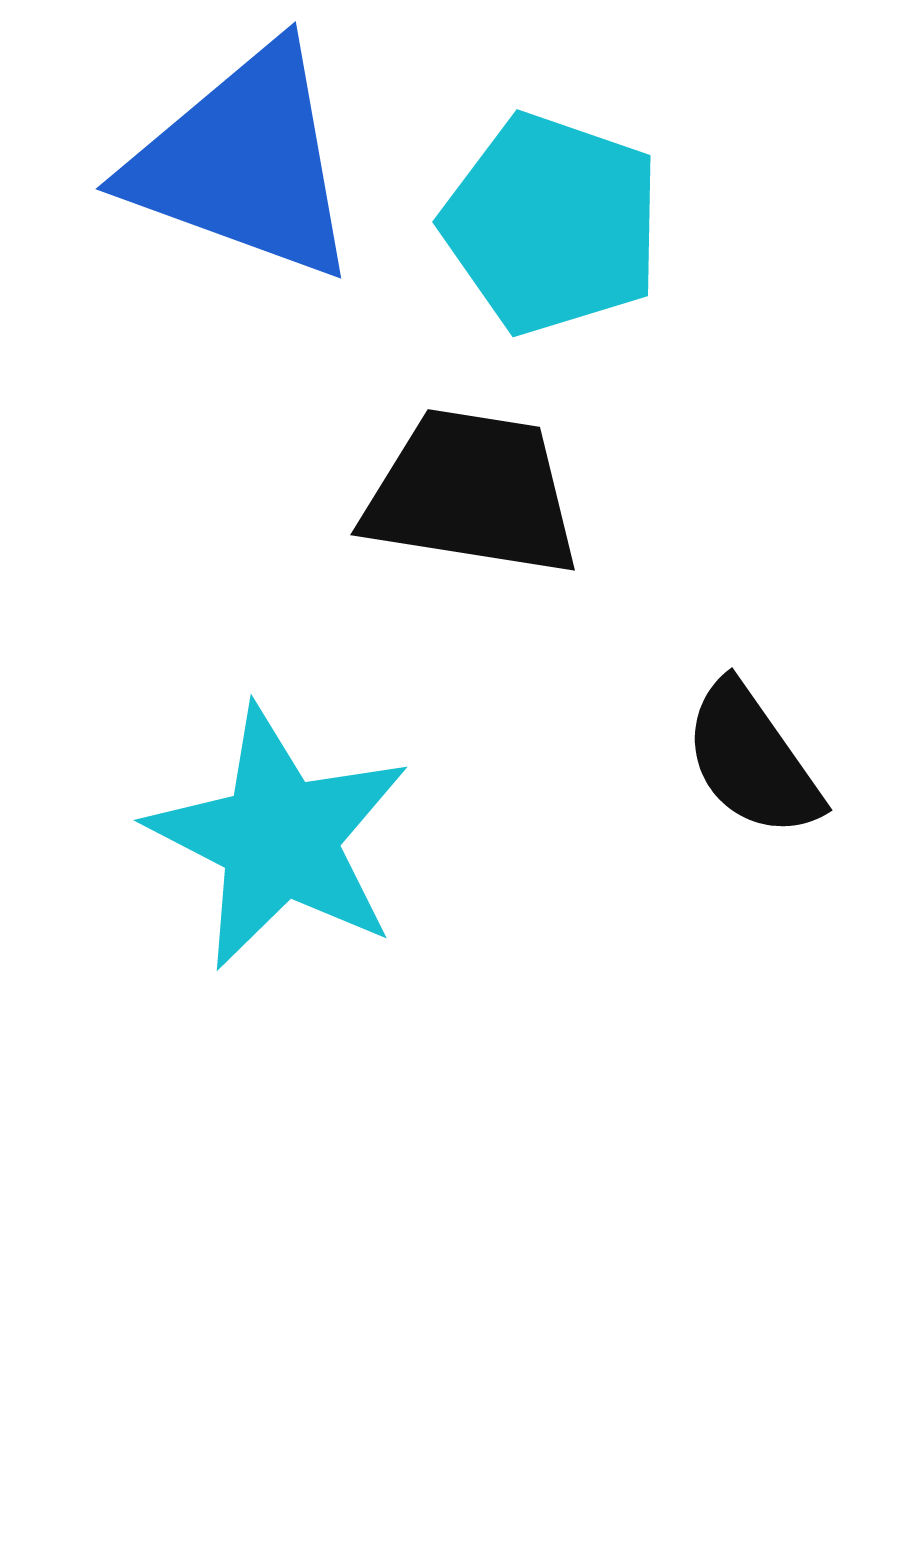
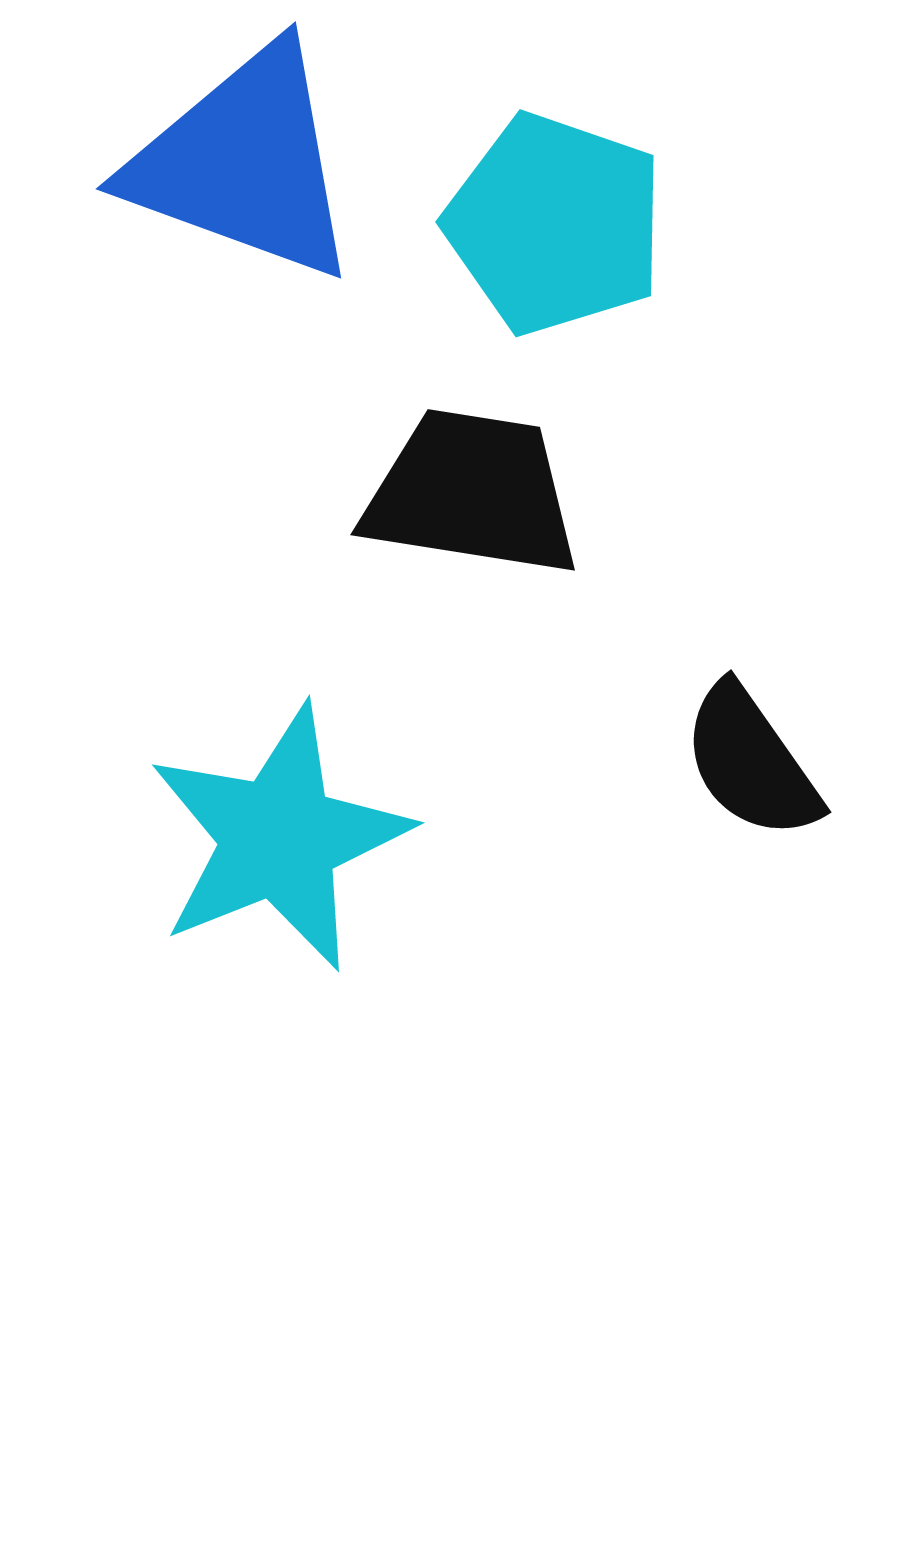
cyan pentagon: moved 3 px right
black semicircle: moved 1 px left, 2 px down
cyan star: rotated 23 degrees clockwise
